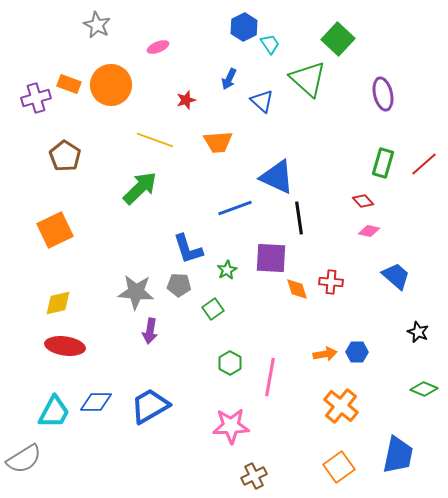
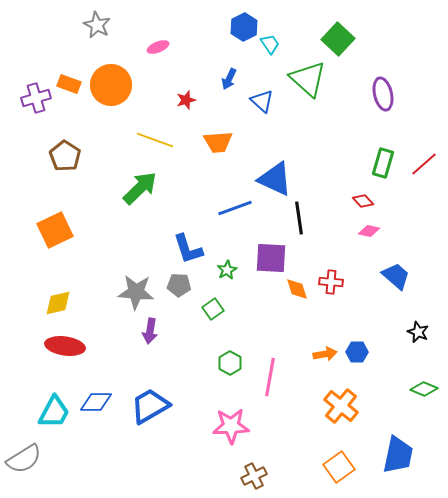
blue triangle at (277, 177): moved 2 px left, 2 px down
